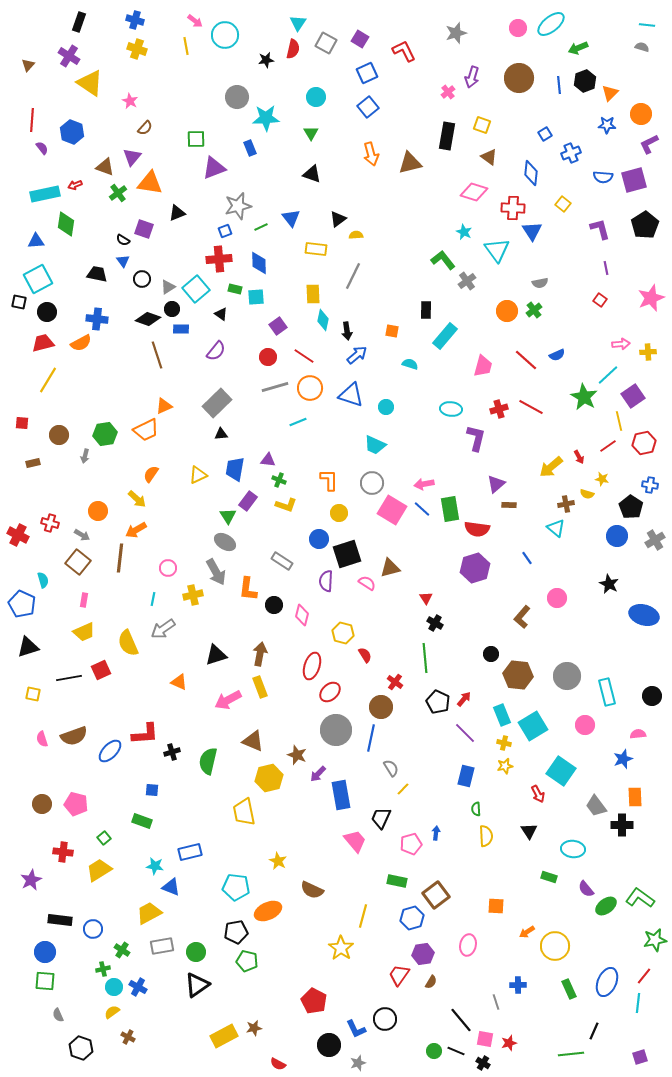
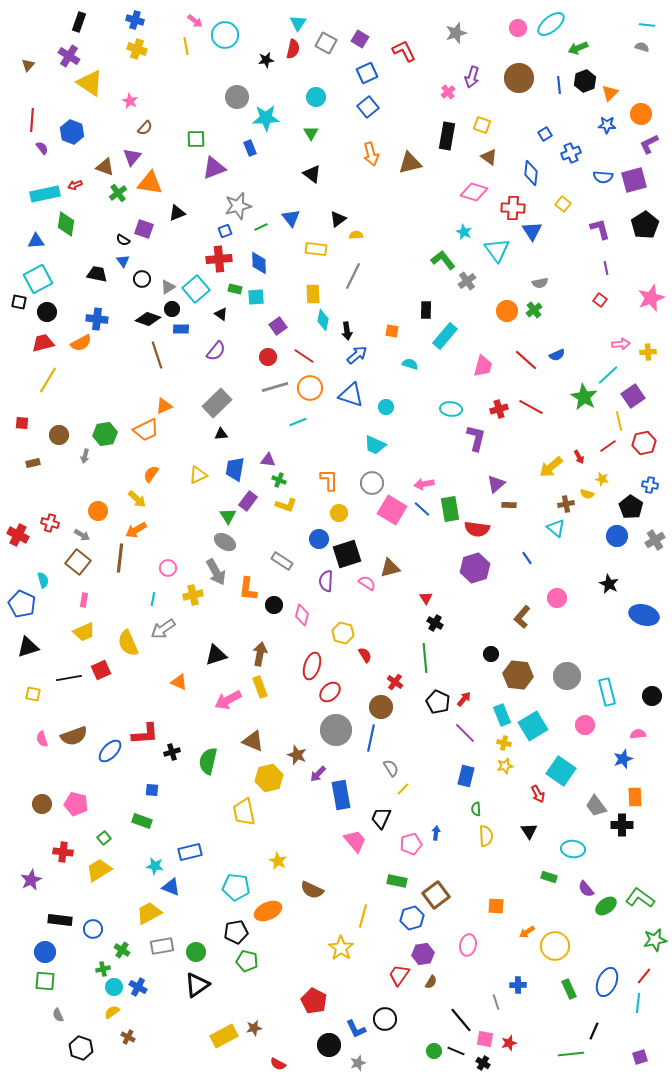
black triangle at (312, 174): rotated 18 degrees clockwise
